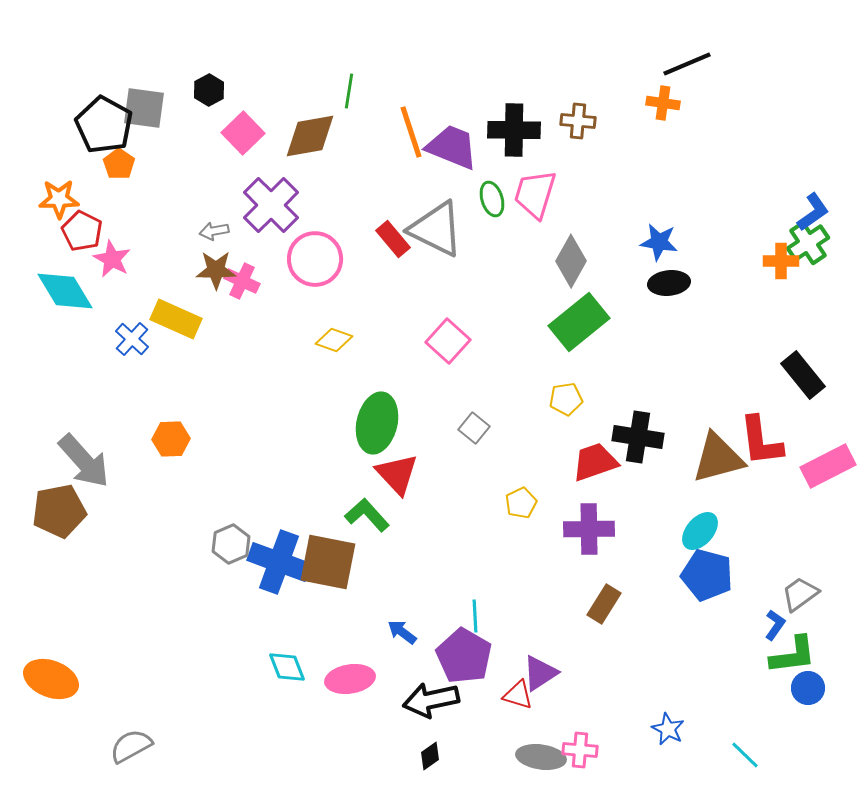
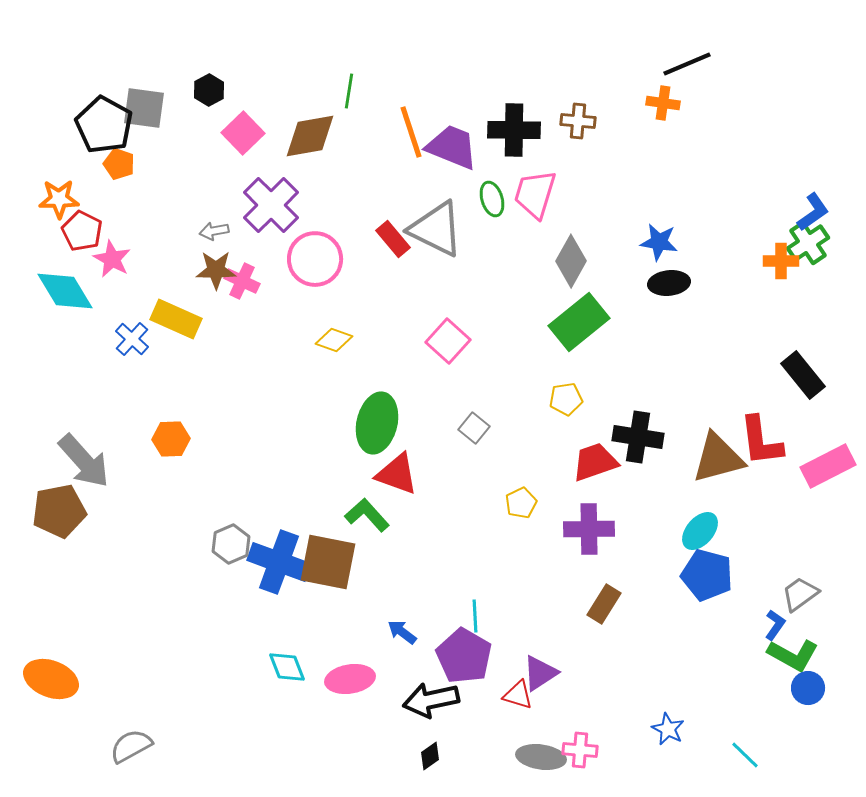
orange pentagon at (119, 164): rotated 16 degrees counterclockwise
red triangle at (397, 474): rotated 27 degrees counterclockwise
green L-shape at (793, 655): rotated 36 degrees clockwise
